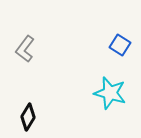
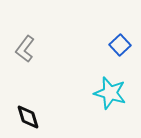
blue square: rotated 15 degrees clockwise
black diamond: rotated 48 degrees counterclockwise
